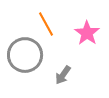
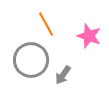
pink star: moved 2 px right, 3 px down; rotated 15 degrees counterclockwise
gray circle: moved 6 px right, 5 px down
